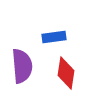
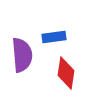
purple semicircle: moved 11 px up
